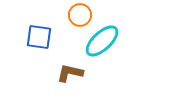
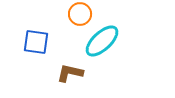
orange circle: moved 1 px up
blue square: moved 3 px left, 5 px down
